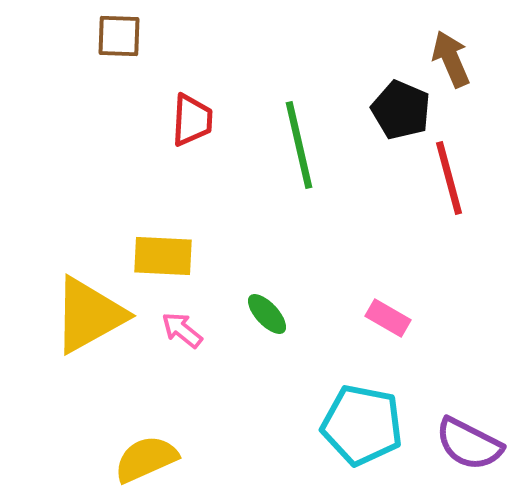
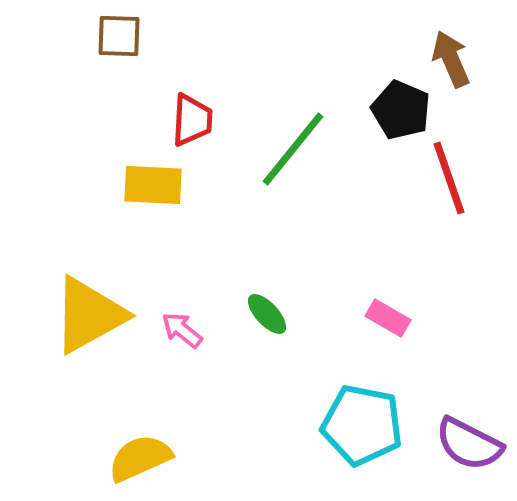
green line: moved 6 px left, 4 px down; rotated 52 degrees clockwise
red line: rotated 4 degrees counterclockwise
yellow rectangle: moved 10 px left, 71 px up
yellow semicircle: moved 6 px left, 1 px up
